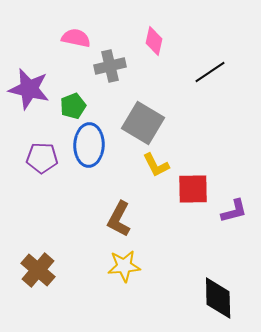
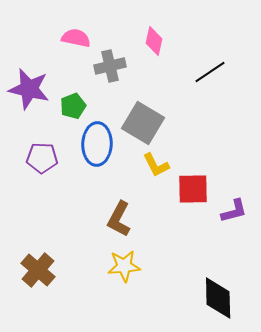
blue ellipse: moved 8 px right, 1 px up
